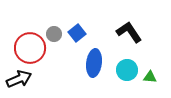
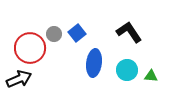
green triangle: moved 1 px right, 1 px up
